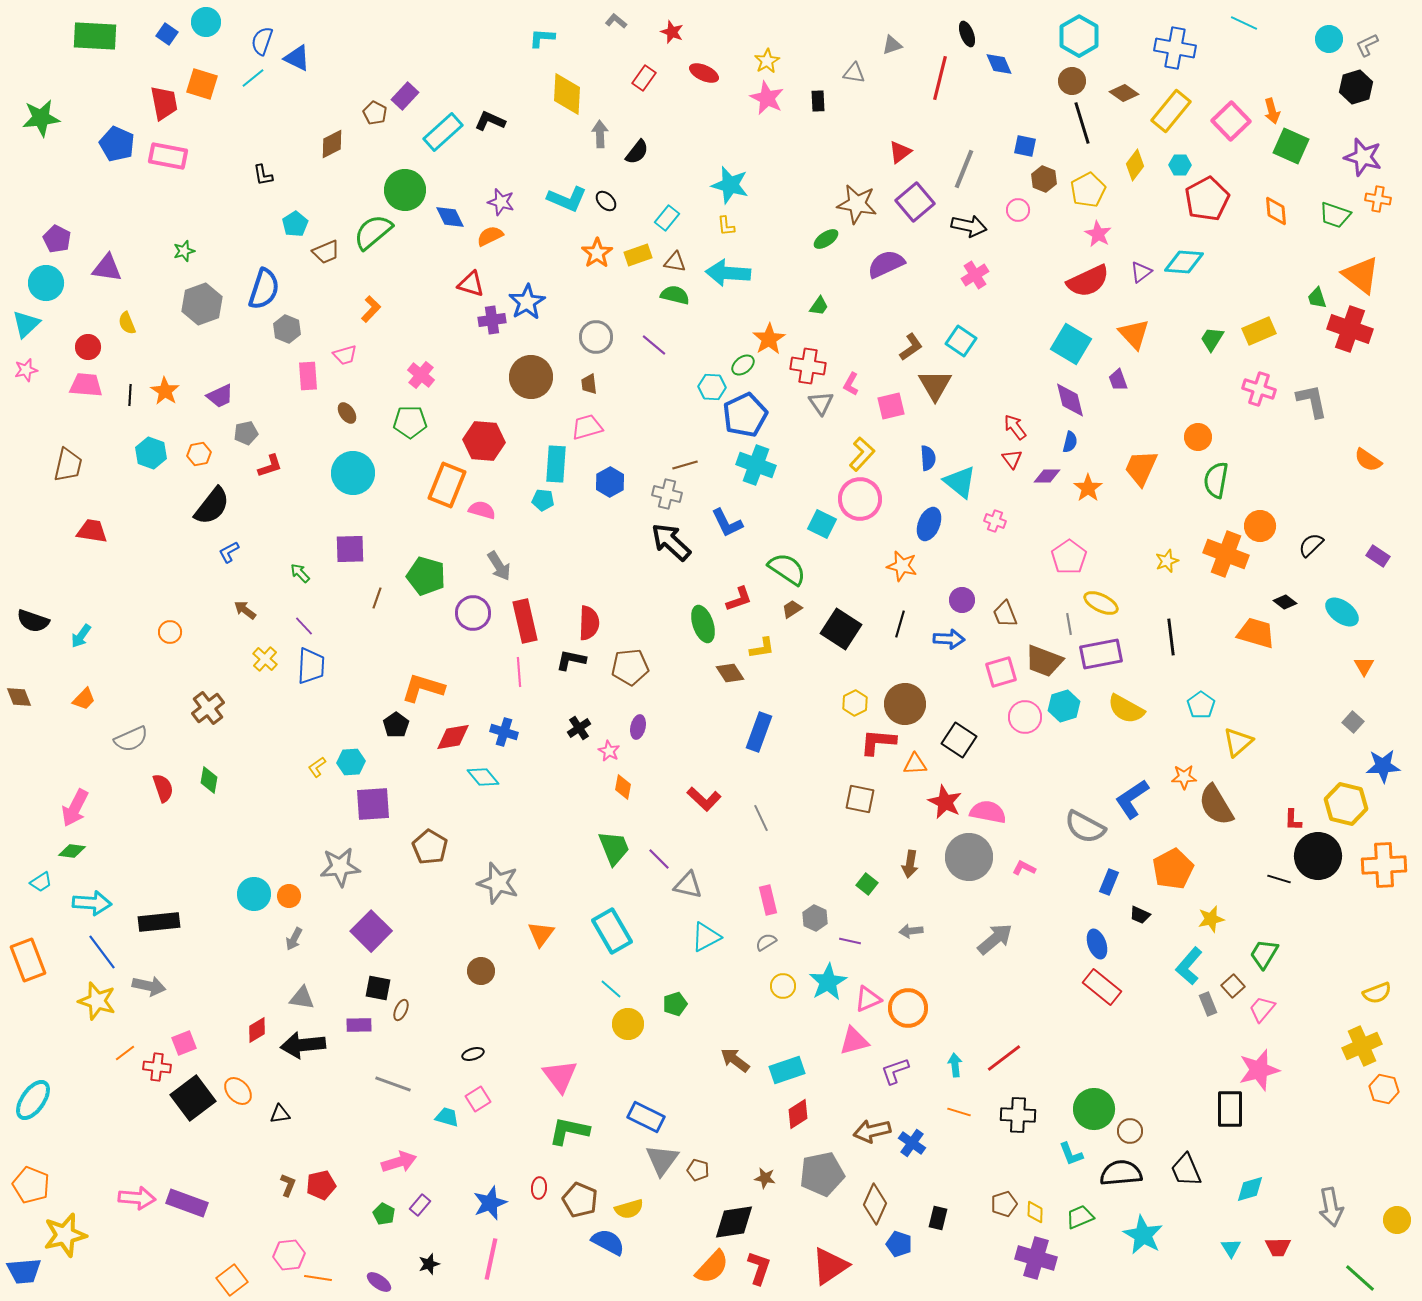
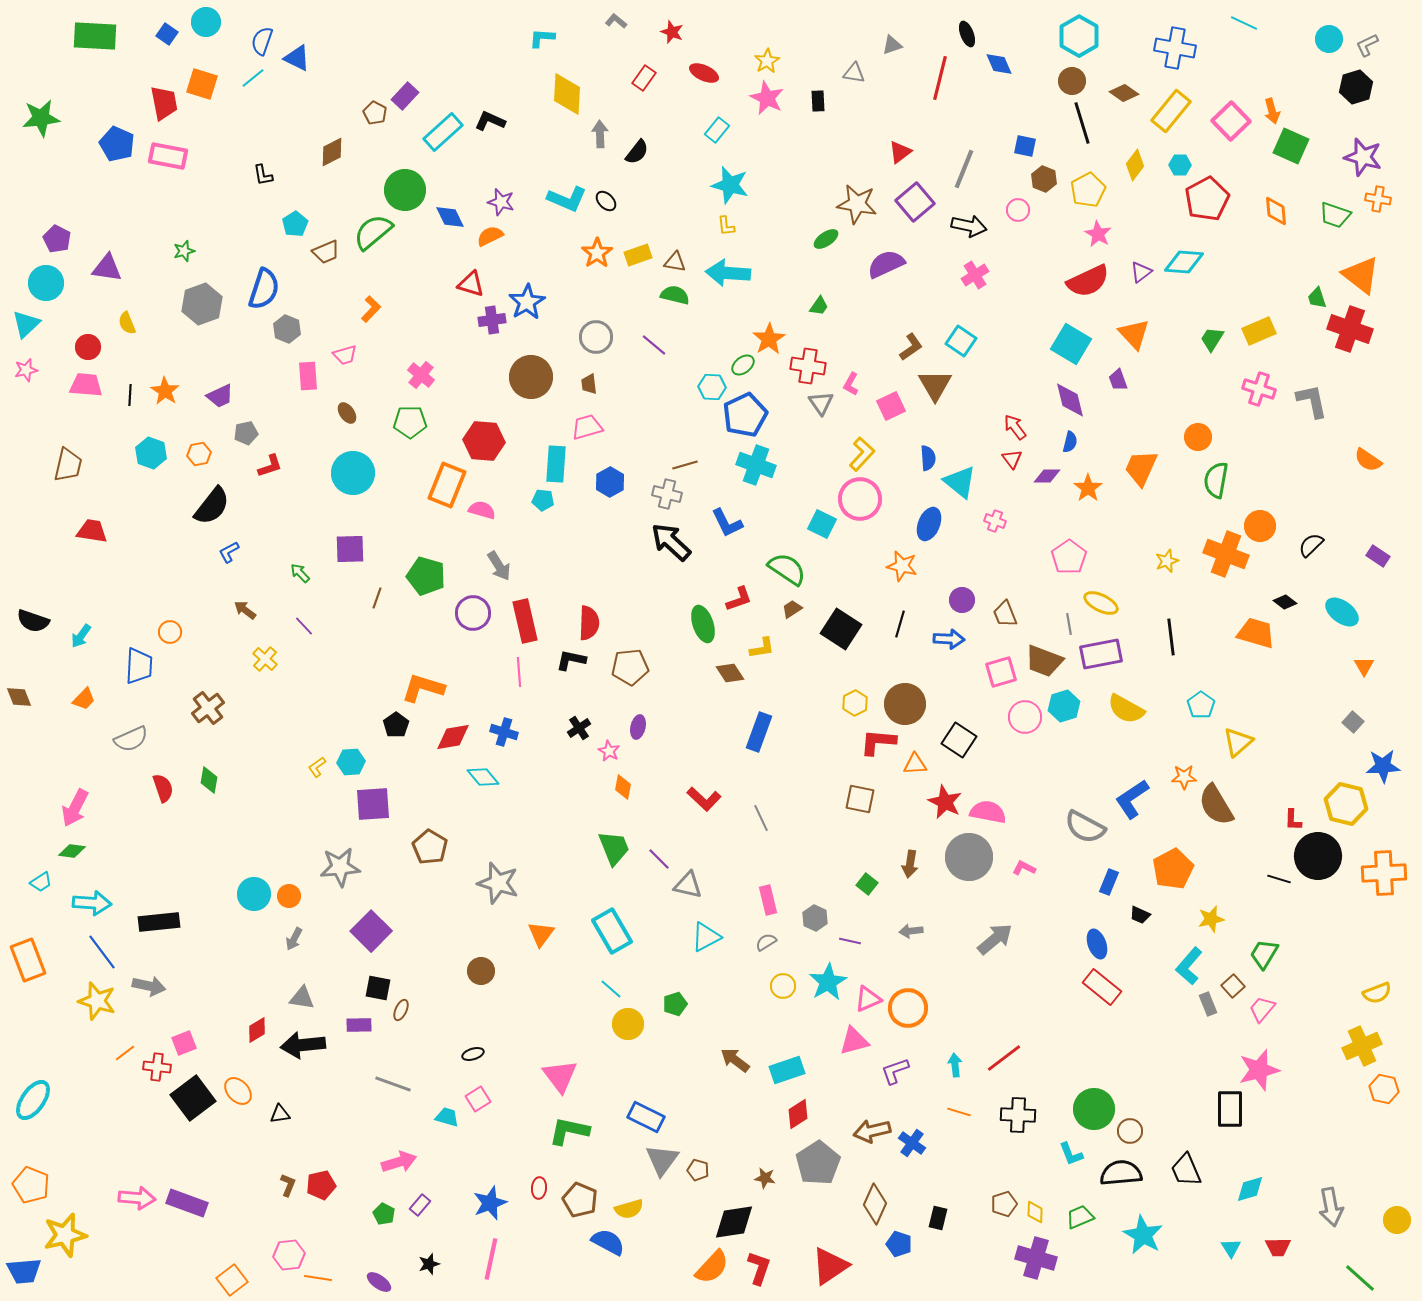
brown diamond at (332, 144): moved 8 px down
cyan rectangle at (667, 218): moved 50 px right, 88 px up
pink square at (891, 406): rotated 12 degrees counterclockwise
blue trapezoid at (311, 666): moved 172 px left
orange cross at (1384, 865): moved 8 px down
gray pentagon at (822, 1174): moved 4 px left, 11 px up; rotated 21 degrees counterclockwise
